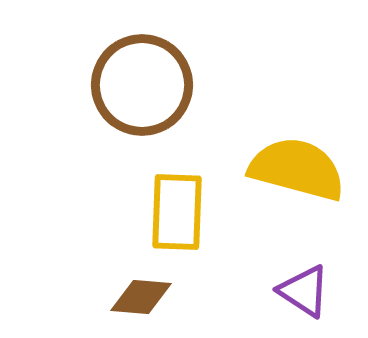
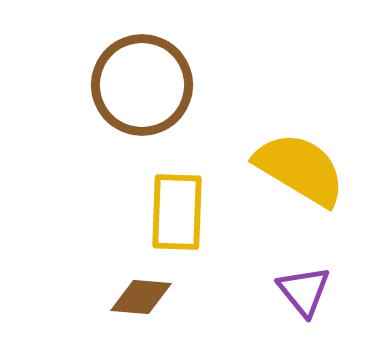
yellow semicircle: moved 3 px right; rotated 16 degrees clockwise
purple triangle: rotated 18 degrees clockwise
